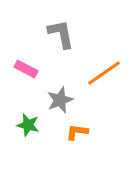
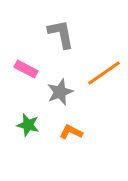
gray star: moved 8 px up
orange L-shape: moved 6 px left; rotated 20 degrees clockwise
